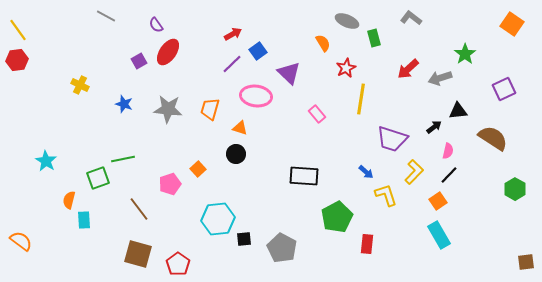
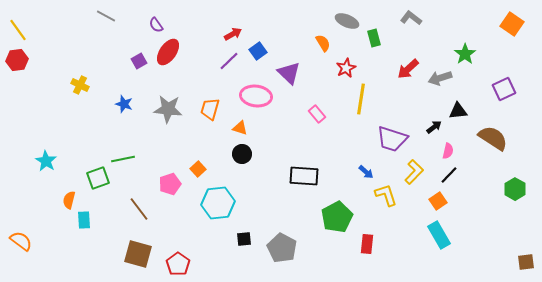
purple line at (232, 64): moved 3 px left, 3 px up
black circle at (236, 154): moved 6 px right
cyan hexagon at (218, 219): moved 16 px up
